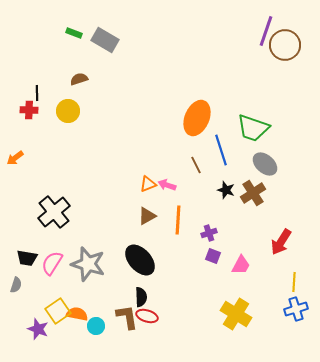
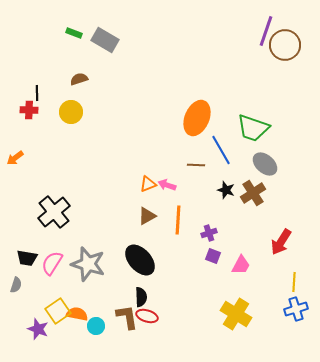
yellow circle: moved 3 px right, 1 px down
blue line: rotated 12 degrees counterclockwise
brown line: rotated 60 degrees counterclockwise
